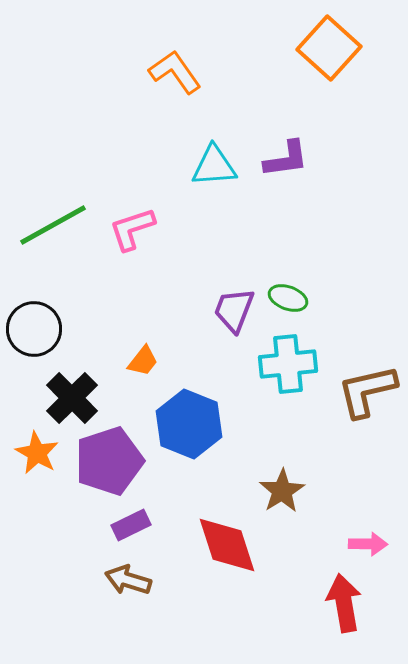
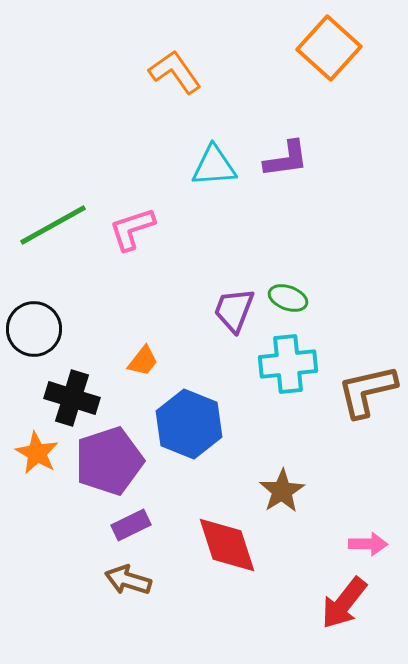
black cross: rotated 28 degrees counterclockwise
red arrow: rotated 132 degrees counterclockwise
